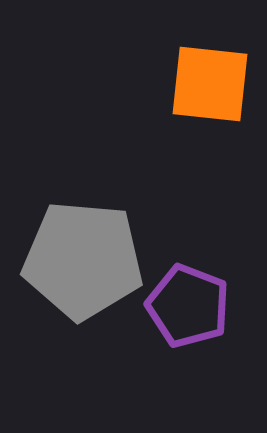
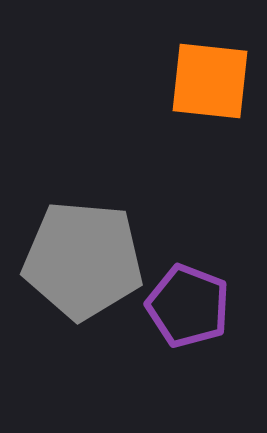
orange square: moved 3 px up
